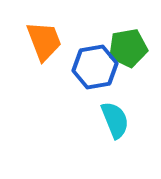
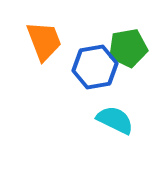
cyan semicircle: rotated 42 degrees counterclockwise
